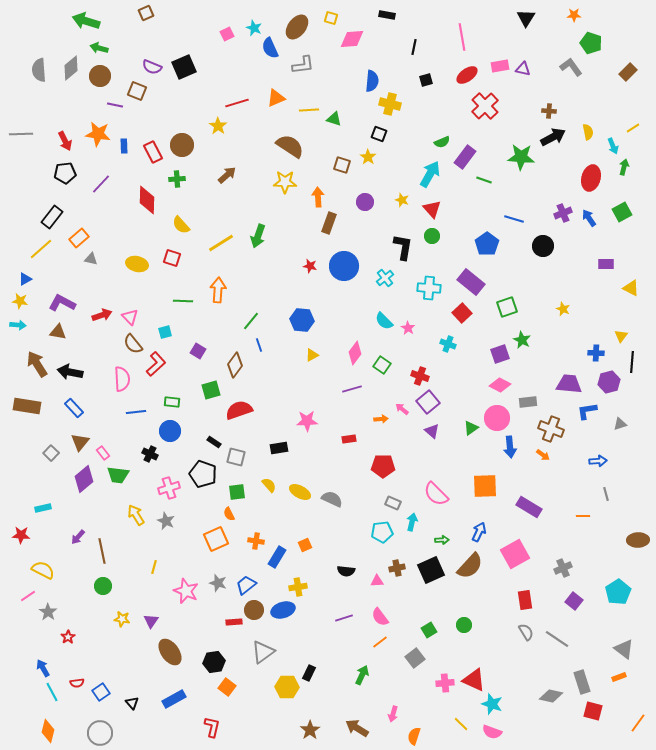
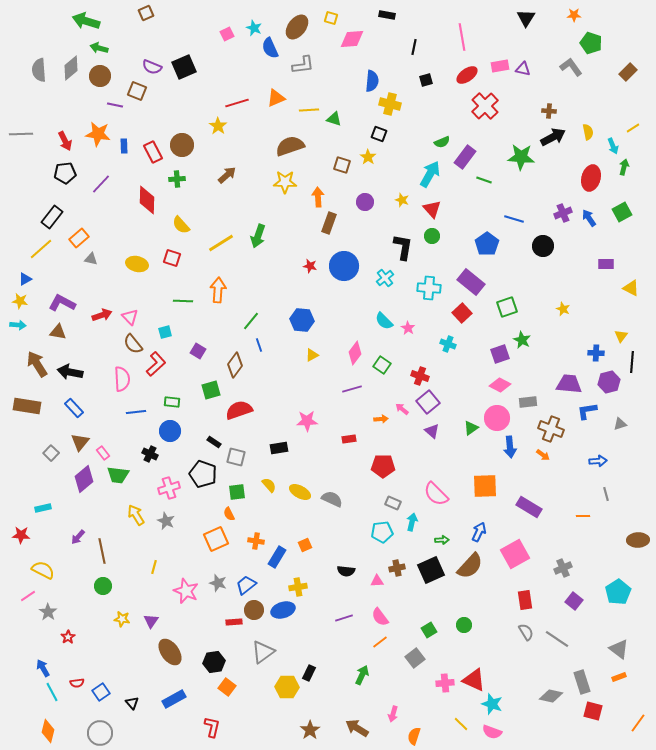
brown semicircle at (290, 146): rotated 52 degrees counterclockwise
gray triangle at (624, 649): moved 5 px left
